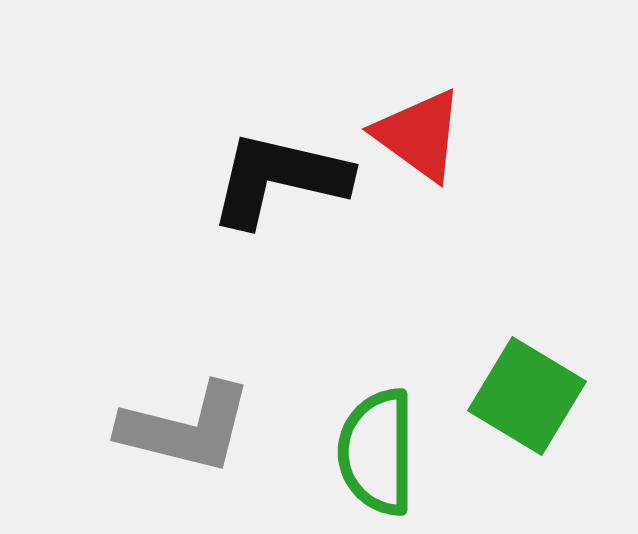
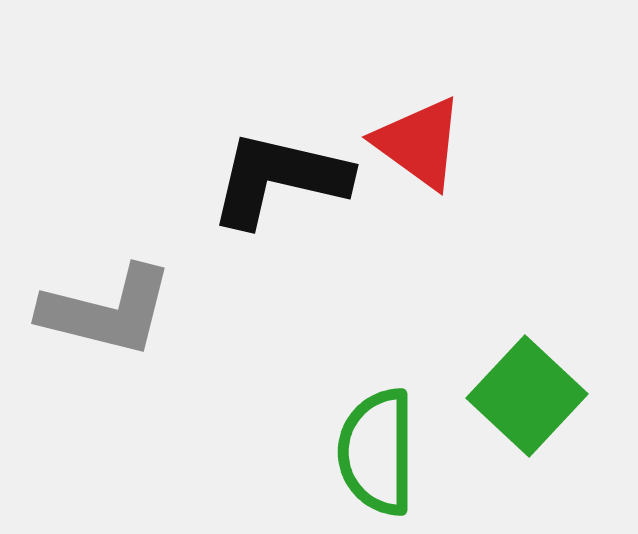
red triangle: moved 8 px down
green square: rotated 12 degrees clockwise
gray L-shape: moved 79 px left, 117 px up
